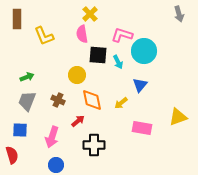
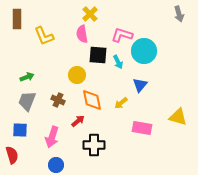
yellow triangle: rotated 36 degrees clockwise
